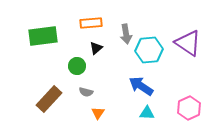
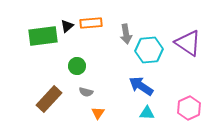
black triangle: moved 29 px left, 22 px up
